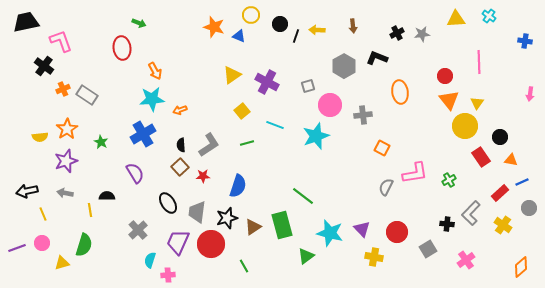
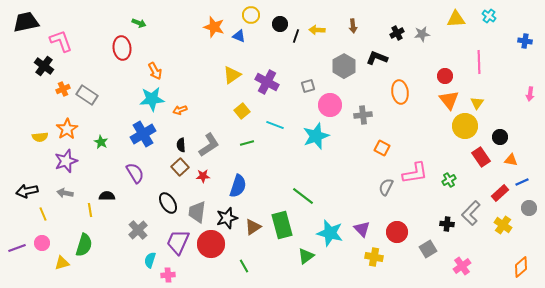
pink cross at (466, 260): moved 4 px left, 6 px down
